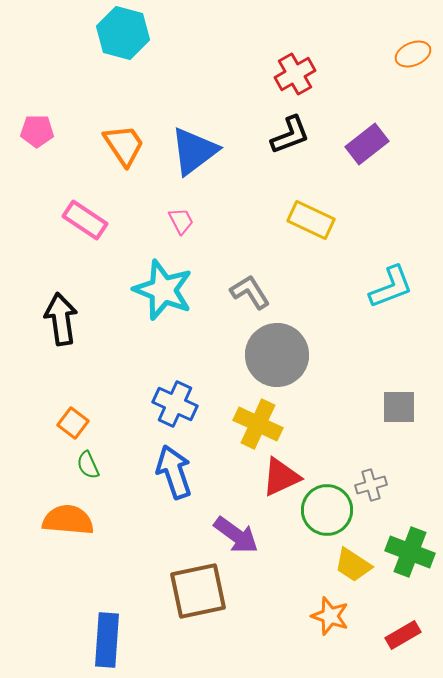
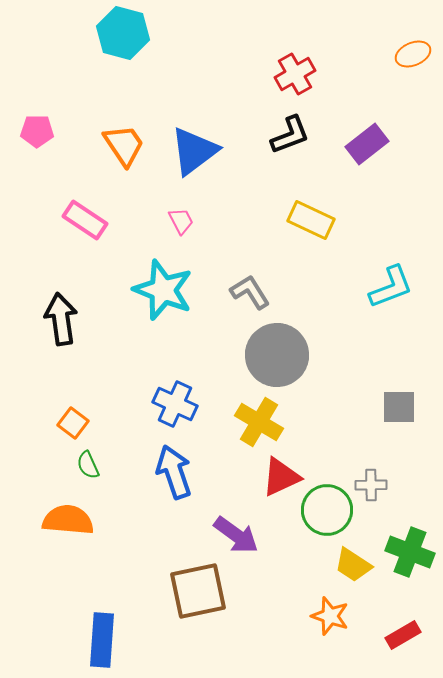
yellow cross: moved 1 px right, 2 px up; rotated 6 degrees clockwise
gray cross: rotated 16 degrees clockwise
blue rectangle: moved 5 px left
